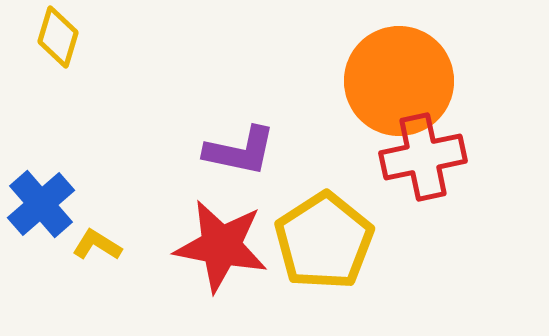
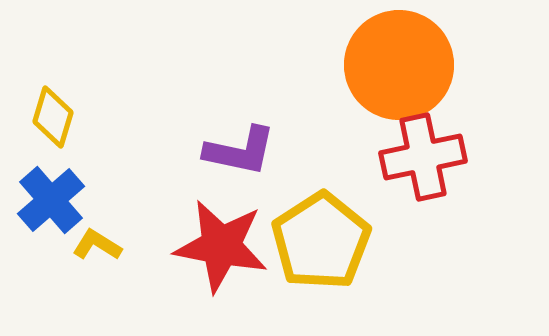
yellow diamond: moved 5 px left, 80 px down
orange circle: moved 16 px up
blue cross: moved 10 px right, 4 px up
yellow pentagon: moved 3 px left
